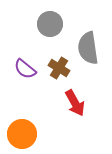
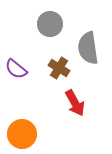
purple semicircle: moved 9 px left
